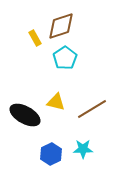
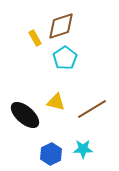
black ellipse: rotated 12 degrees clockwise
